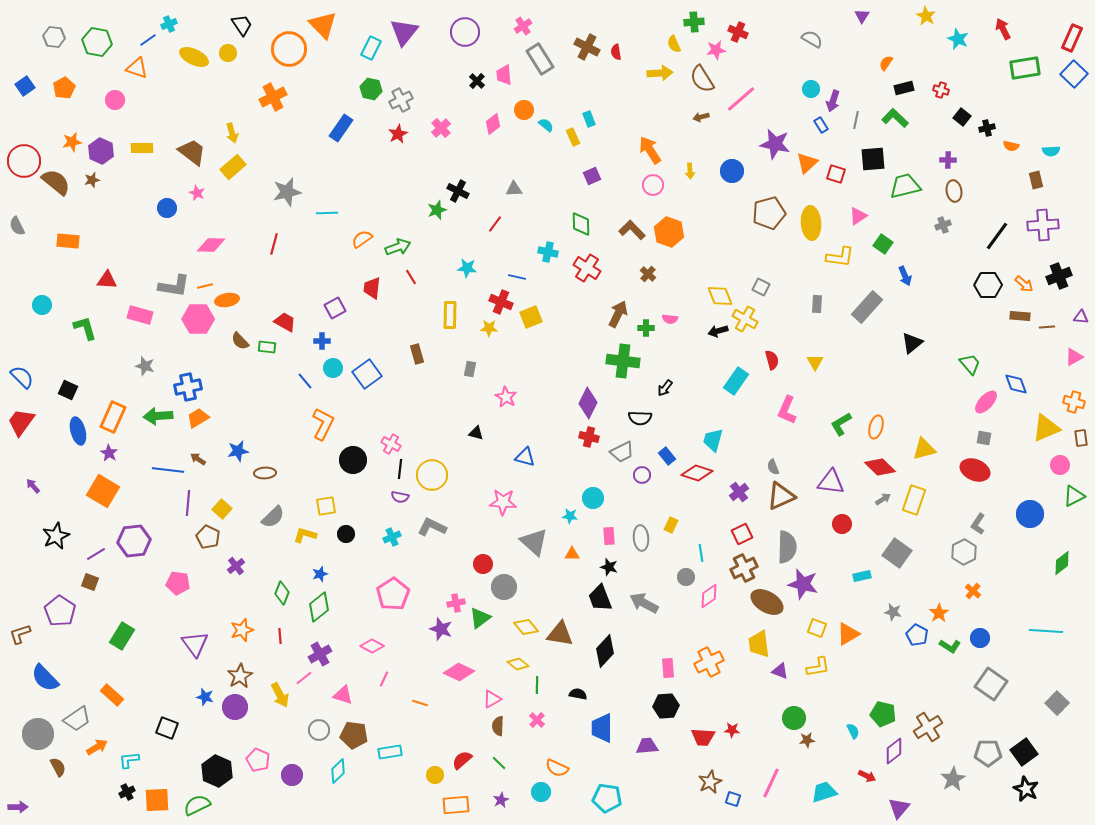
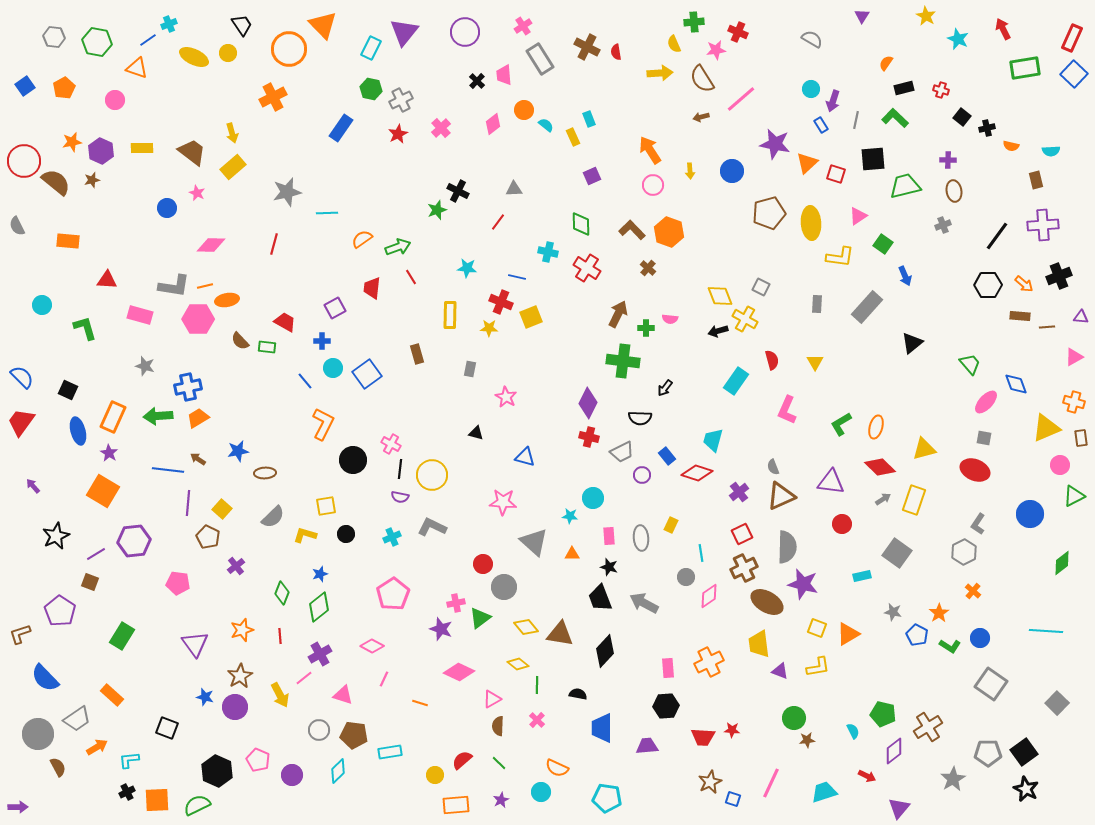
red line at (495, 224): moved 3 px right, 2 px up
brown cross at (648, 274): moved 6 px up
